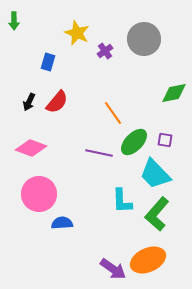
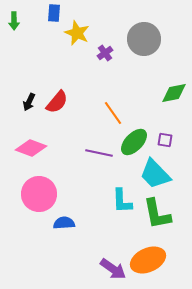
purple cross: moved 2 px down
blue rectangle: moved 6 px right, 49 px up; rotated 12 degrees counterclockwise
green L-shape: rotated 52 degrees counterclockwise
blue semicircle: moved 2 px right
